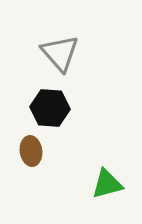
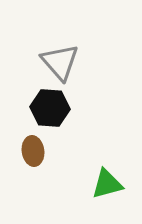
gray triangle: moved 9 px down
brown ellipse: moved 2 px right
